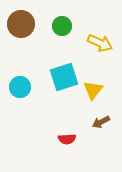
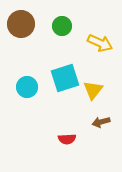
cyan square: moved 1 px right, 1 px down
cyan circle: moved 7 px right
brown arrow: rotated 12 degrees clockwise
